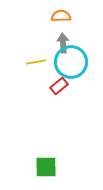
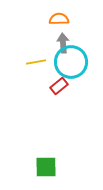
orange semicircle: moved 2 px left, 3 px down
